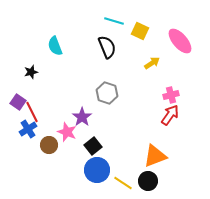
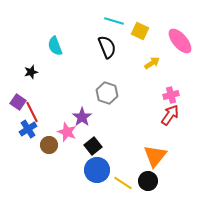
orange triangle: rotated 30 degrees counterclockwise
